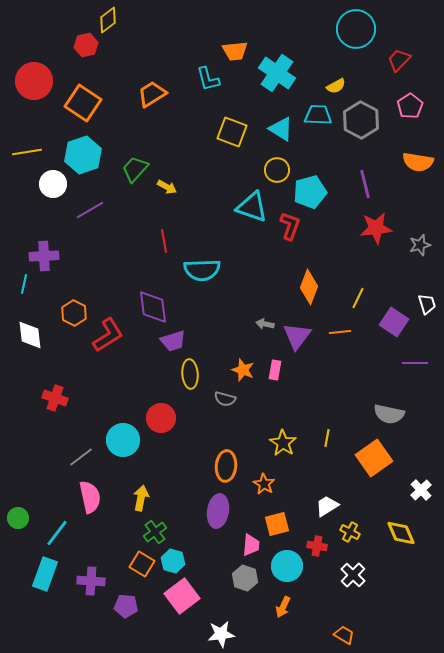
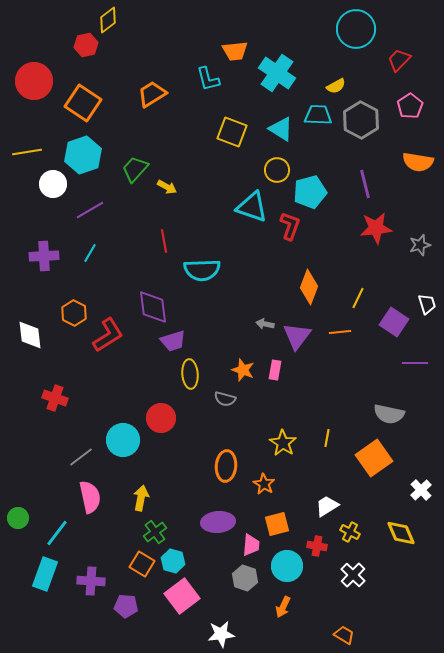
cyan line at (24, 284): moved 66 px right, 31 px up; rotated 18 degrees clockwise
purple ellipse at (218, 511): moved 11 px down; rotated 76 degrees clockwise
